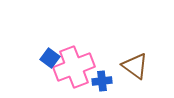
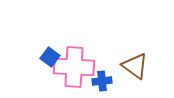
blue square: moved 1 px up
pink cross: rotated 24 degrees clockwise
